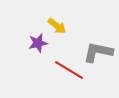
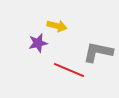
yellow arrow: rotated 24 degrees counterclockwise
red line: rotated 8 degrees counterclockwise
